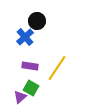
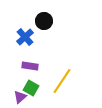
black circle: moved 7 px right
yellow line: moved 5 px right, 13 px down
